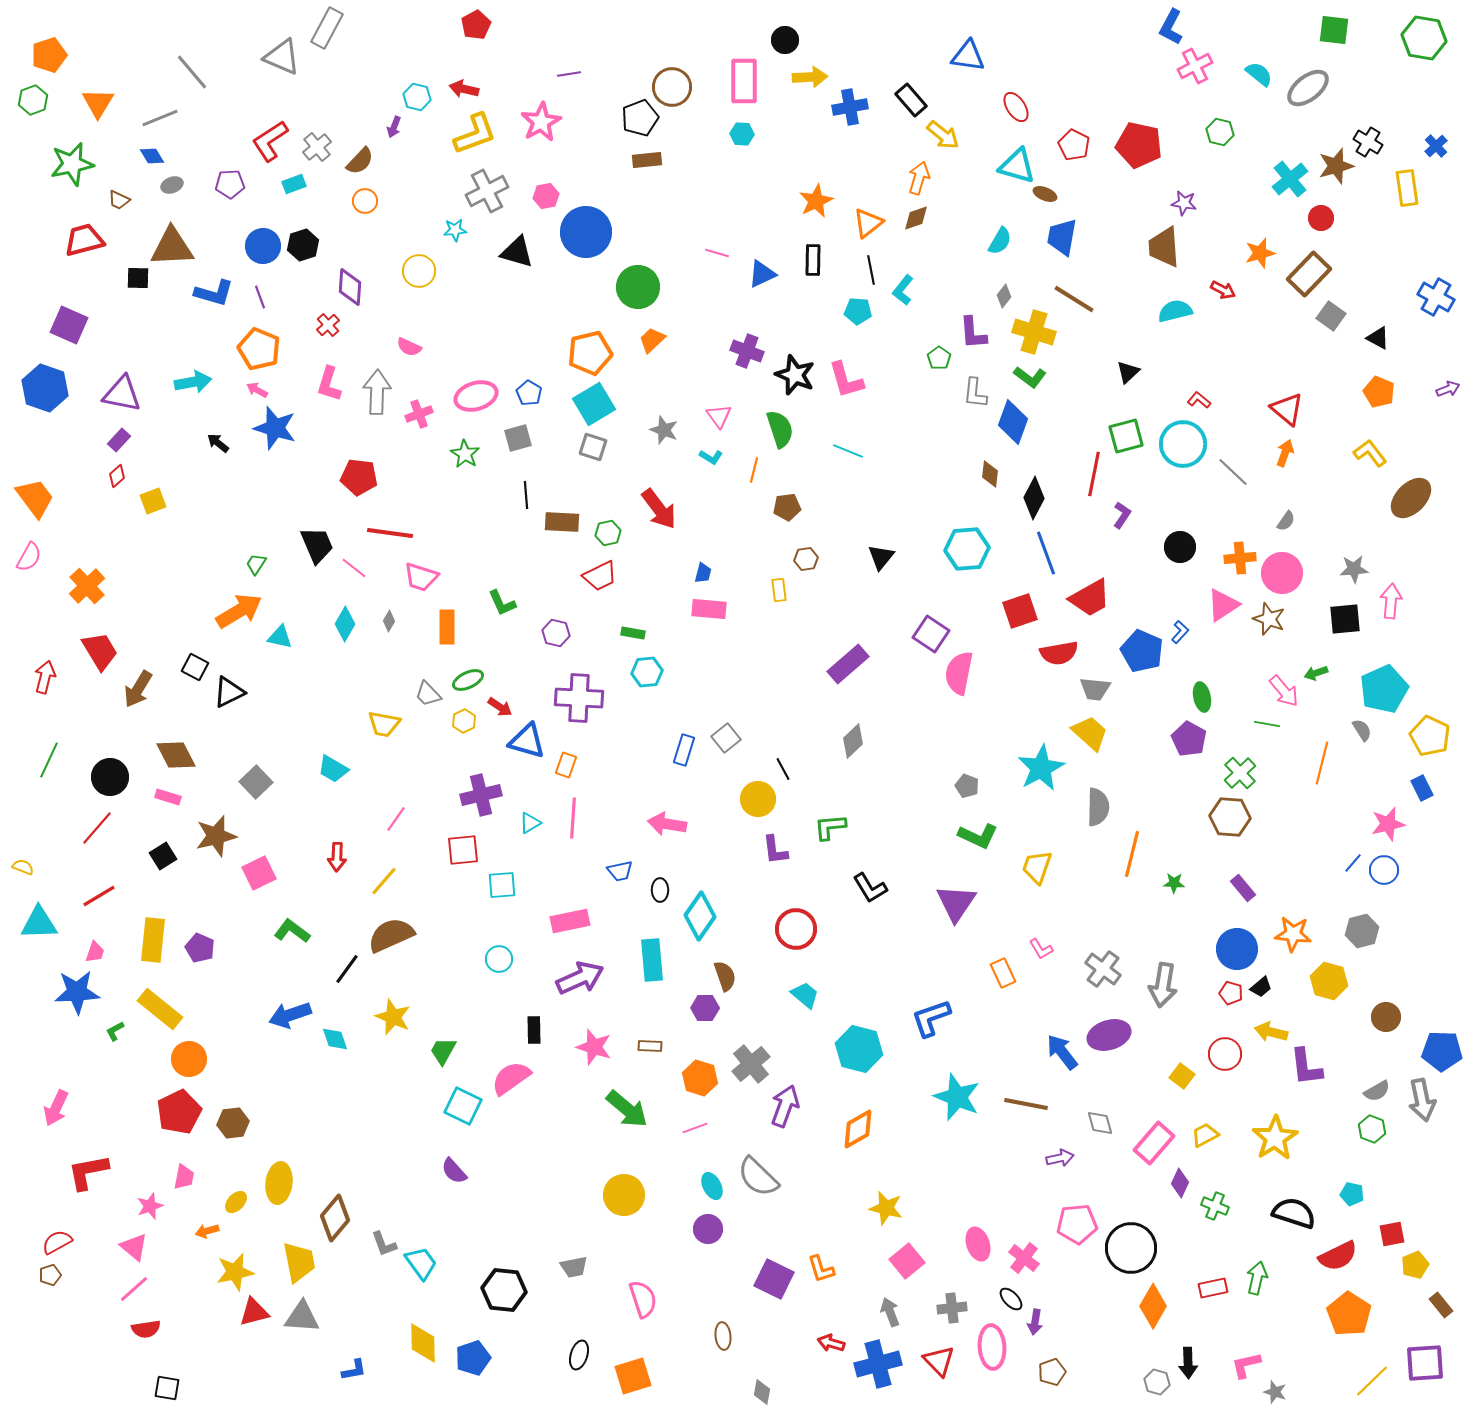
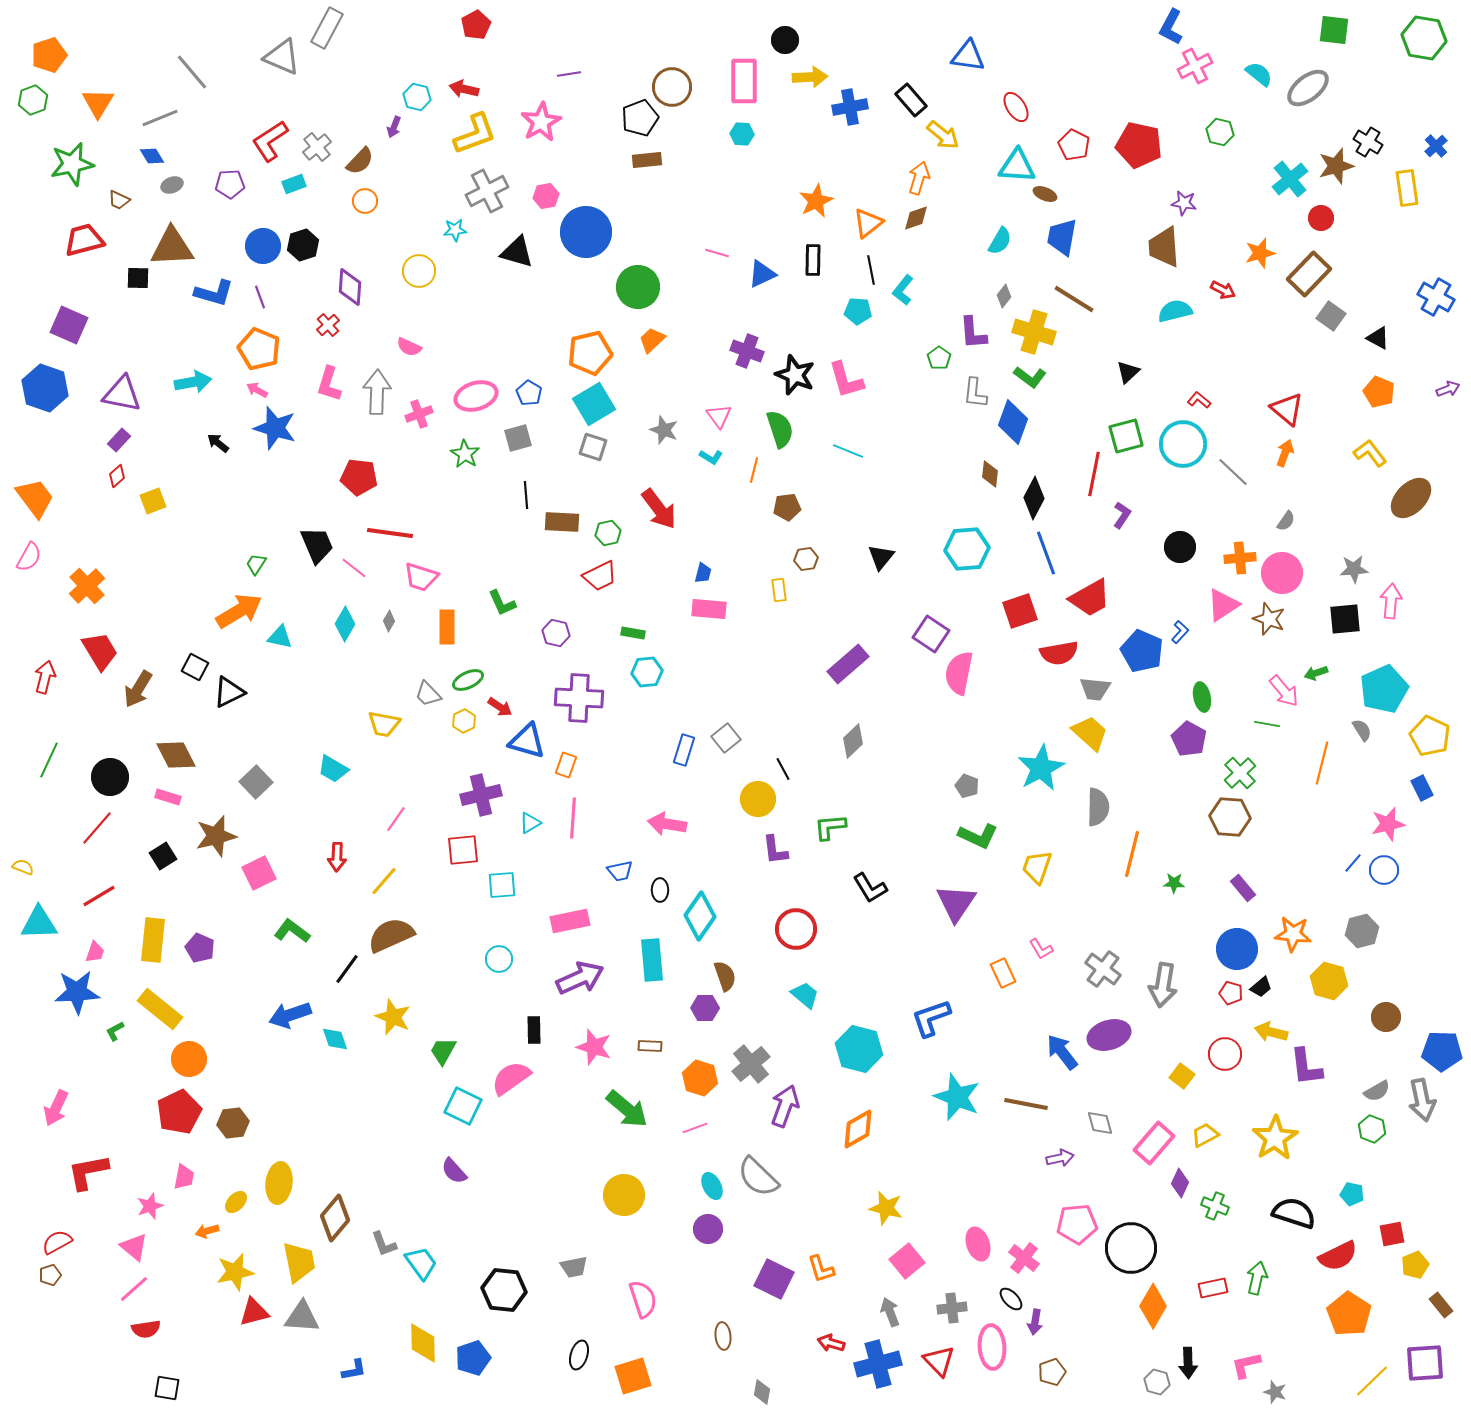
cyan triangle at (1017, 166): rotated 12 degrees counterclockwise
